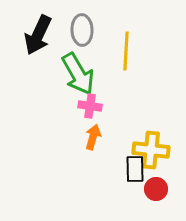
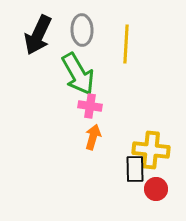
yellow line: moved 7 px up
